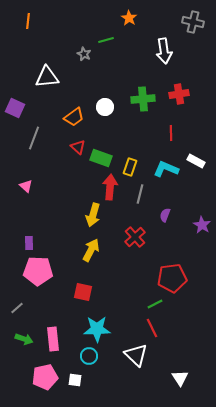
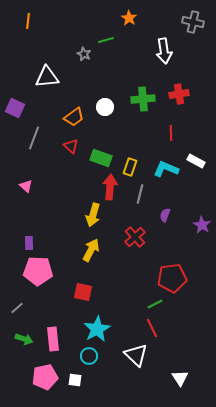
red triangle at (78, 147): moved 7 px left, 1 px up
cyan star at (97, 329): rotated 28 degrees counterclockwise
